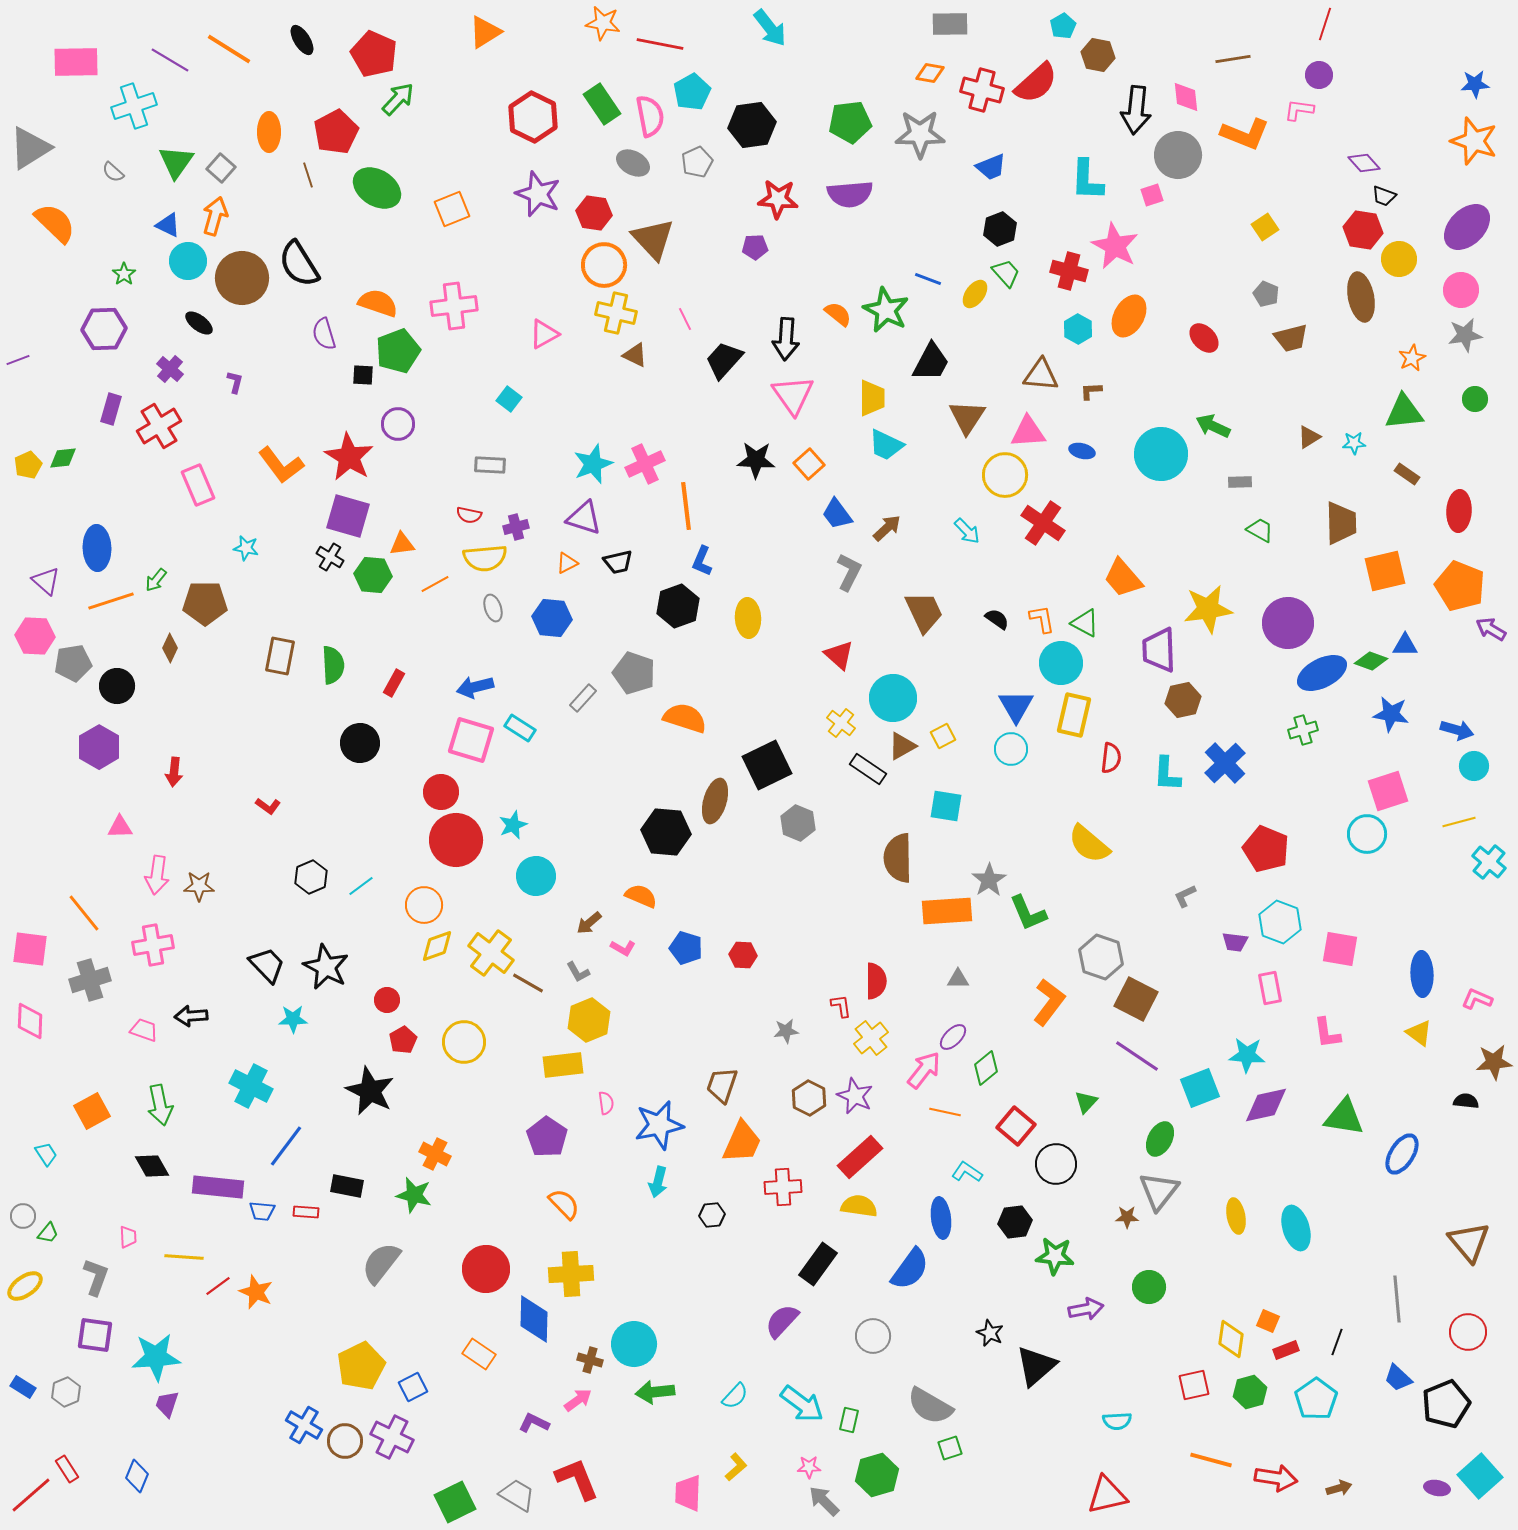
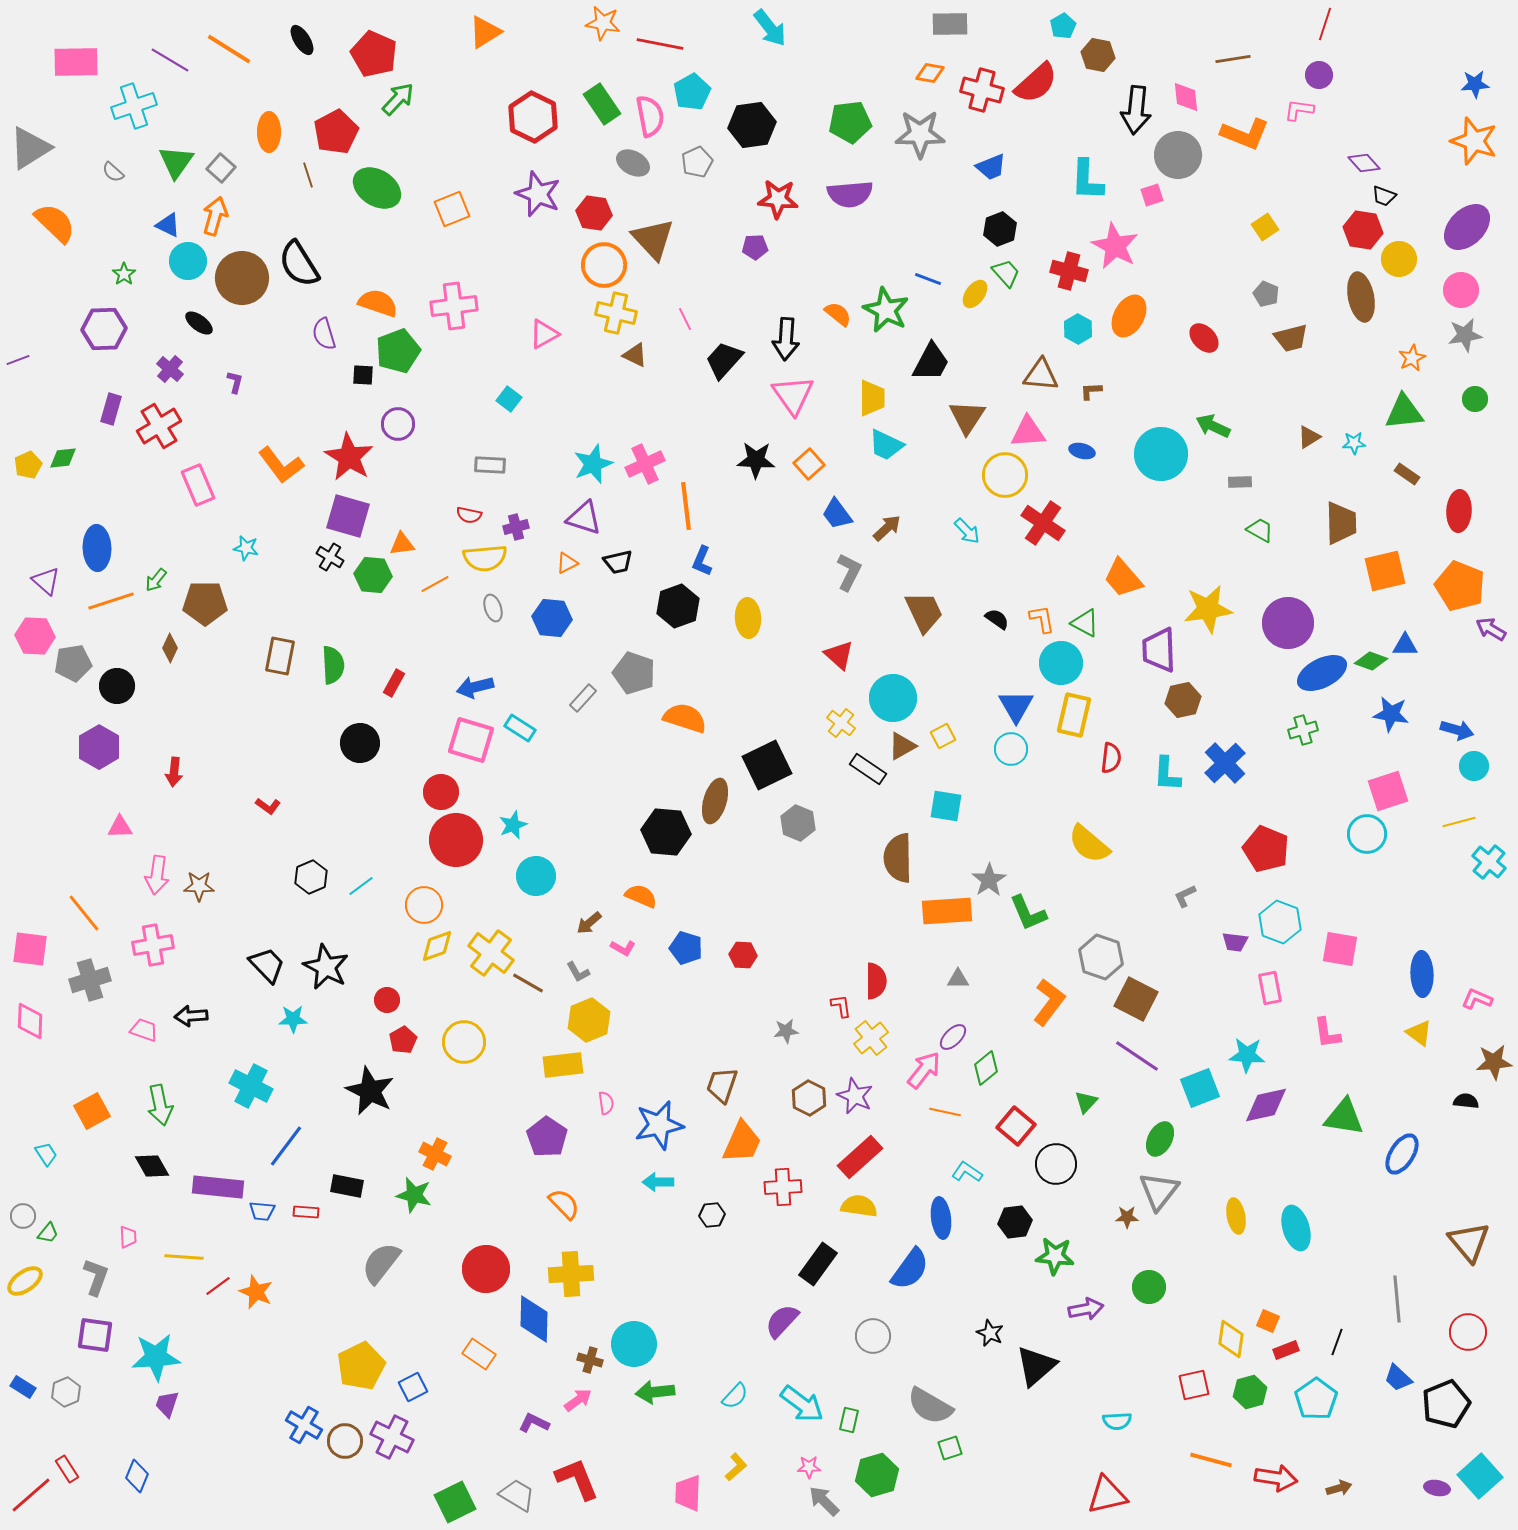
cyan arrow at (658, 1182): rotated 76 degrees clockwise
yellow ellipse at (25, 1286): moved 5 px up
